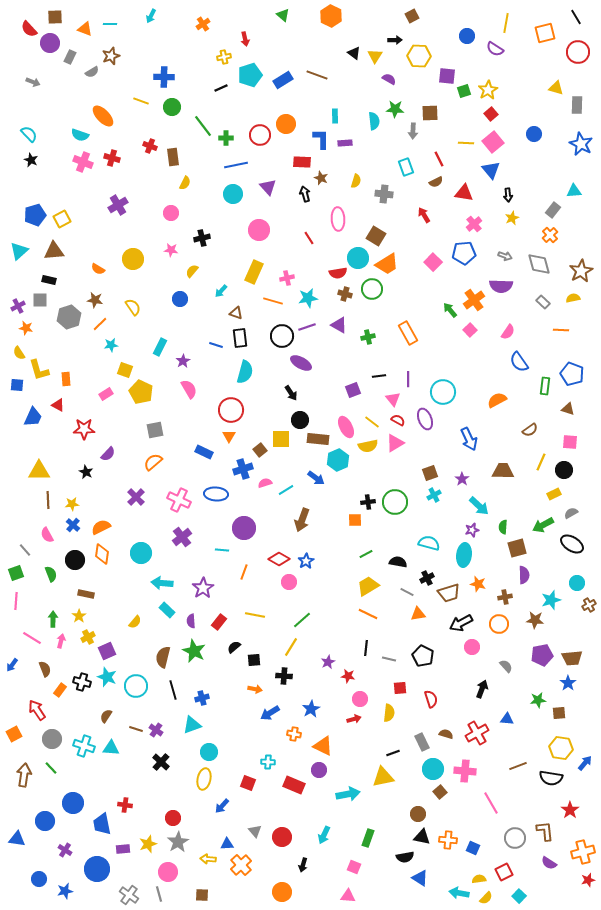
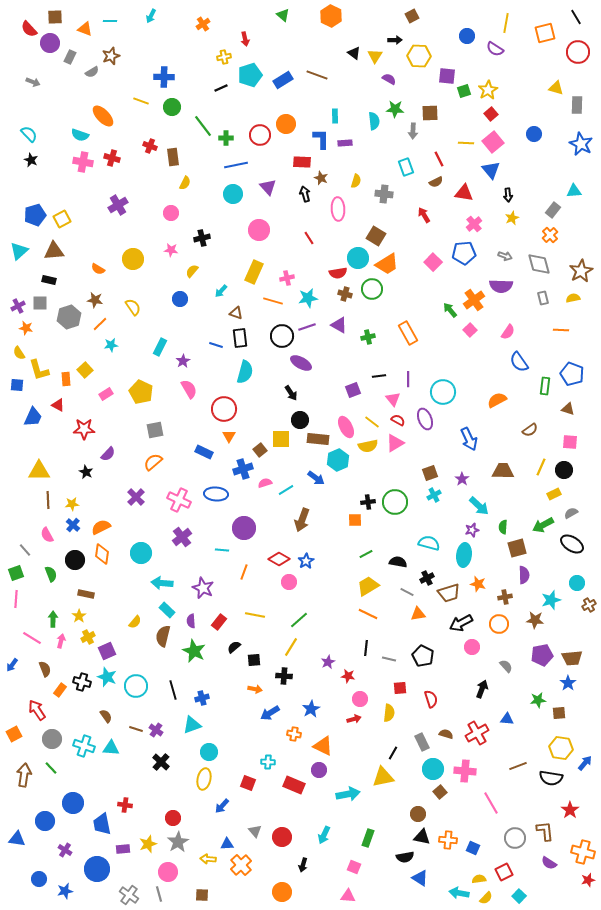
cyan line at (110, 24): moved 3 px up
pink cross at (83, 162): rotated 12 degrees counterclockwise
pink ellipse at (338, 219): moved 10 px up
gray square at (40, 300): moved 3 px down
gray rectangle at (543, 302): moved 4 px up; rotated 32 degrees clockwise
yellow square at (125, 370): moved 40 px left; rotated 28 degrees clockwise
red circle at (231, 410): moved 7 px left, 1 px up
yellow line at (541, 462): moved 5 px down
purple star at (203, 588): rotated 15 degrees counterclockwise
pink line at (16, 601): moved 2 px up
green line at (302, 620): moved 3 px left
brown semicircle at (163, 657): moved 21 px up
brown semicircle at (106, 716): rotated 112 degrees clockwise
black line at (393, 753): rotated 40 degrees counterclockwise
orange cross at (583, 852): rotated 30 degrees clockwise
